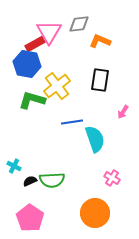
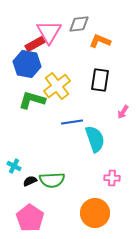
pink cross: rotated 28 degrees counterclockwise
